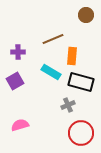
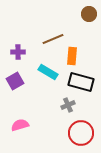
brown circle: moved 3 px right, 1 px up
cyan rectangle: moved 3 px left
